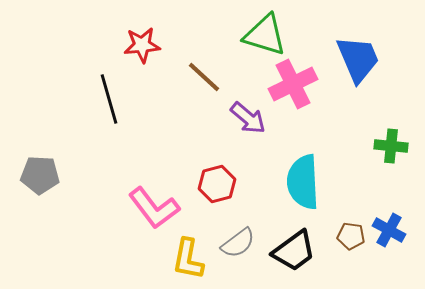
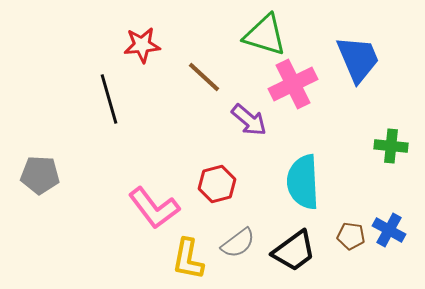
purple arrow: moved 1 px right, 2 px down
